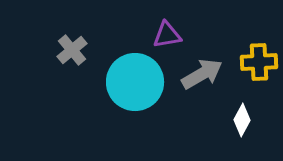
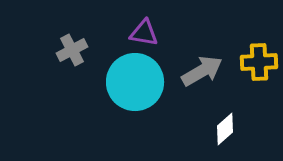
purple triangle: moved 23 px left, 2 px up; rotated 20 degrees clockwise
gray cross: rotated 12 degrees clockwise
gray arrow: moved 3 px up
white diamond: moved 17 px left, 9 px down; rotated 20 degrees clockwise
